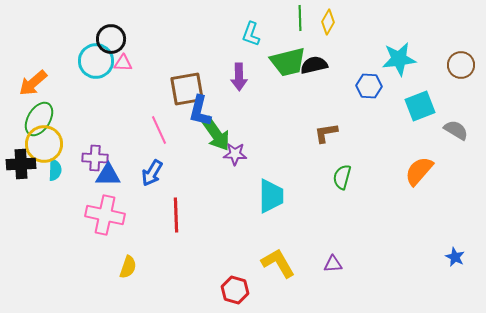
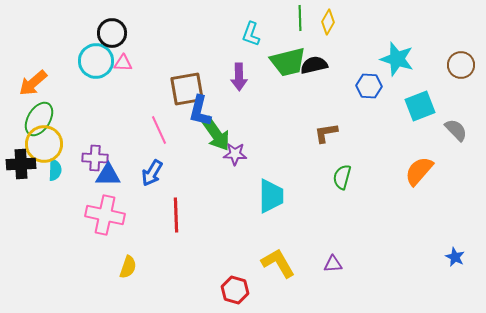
black circle: moved 1 px right, 6 px up
cyan star: moved 2 px left; rotated 24 degrees clockwise
gray semicircle: rotated 15 degrees clockwise
